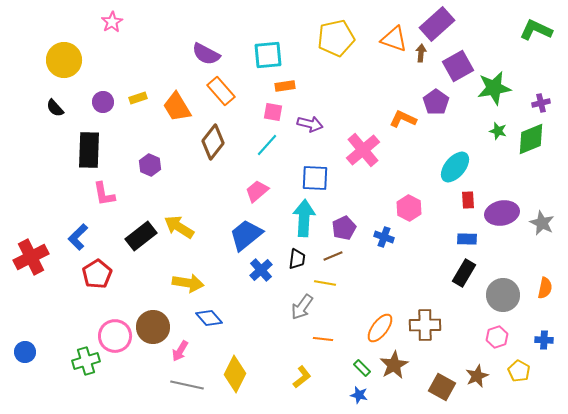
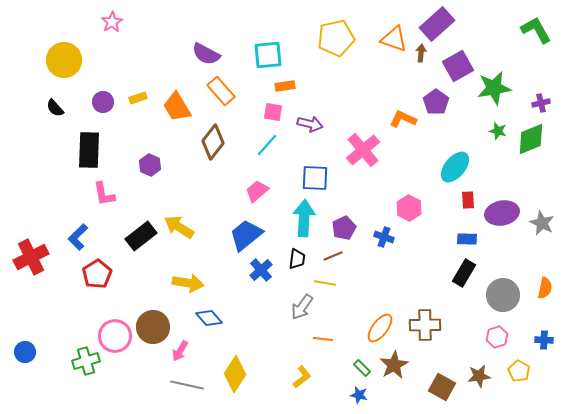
green L-shape at (536, 30): rotated 36 degrees clockwise
yellow diamond at (235, 374): rotated 6 degrees clockwise
brown star at (477, 376): moved 2 px right; rotated 15 degrees clockwise
